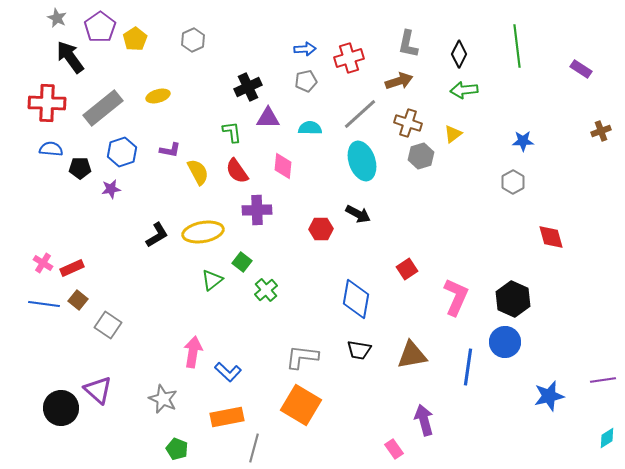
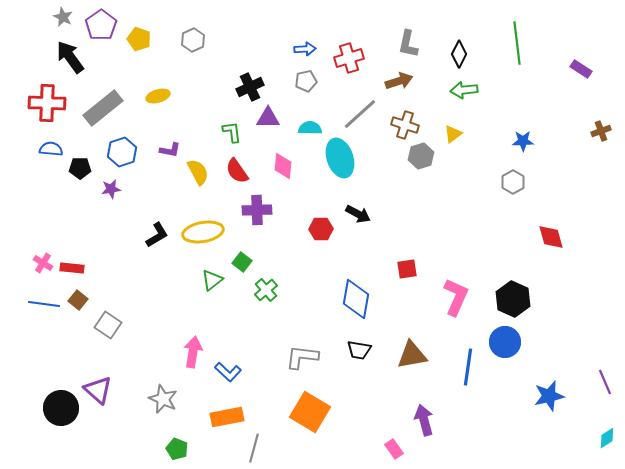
gray star at (57, 18): moved 6 px right, 1 px up
purple pentagon at (100, 27): moved 1 px right, 2 px up
yellow pentagon at (135, 39): moved 4 px right; rotated 20 degrees counterclockwise
green line at (517, 46): moved 3 px up
black cross at (248, 87): moved 2 px right
brown cross at (408, 123): moved 3 px left, 2 px down
cyan ellipse at (362, 161): moved 22 px left, 3 px up
red rectangle at (72, 268): rotated 30 degrees clockwise
red square at (407, 269): rotated 25 degrees clockwise
purple line at (603, 380): moved 2 px right, 2 px down; rotated 75 degrees clockwise
orange square at (301, 405): moved 9 px right, 7 px down
